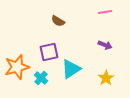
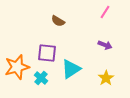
pink line: rotated 48 degrees counterclockwise
purple square: moved 2 px left, 1 px down; rotated 18 degrees clockwise
